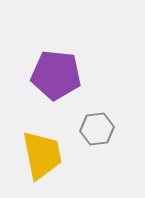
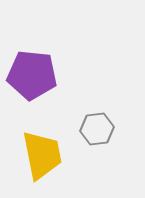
purple pentagon: moved 24 px left
